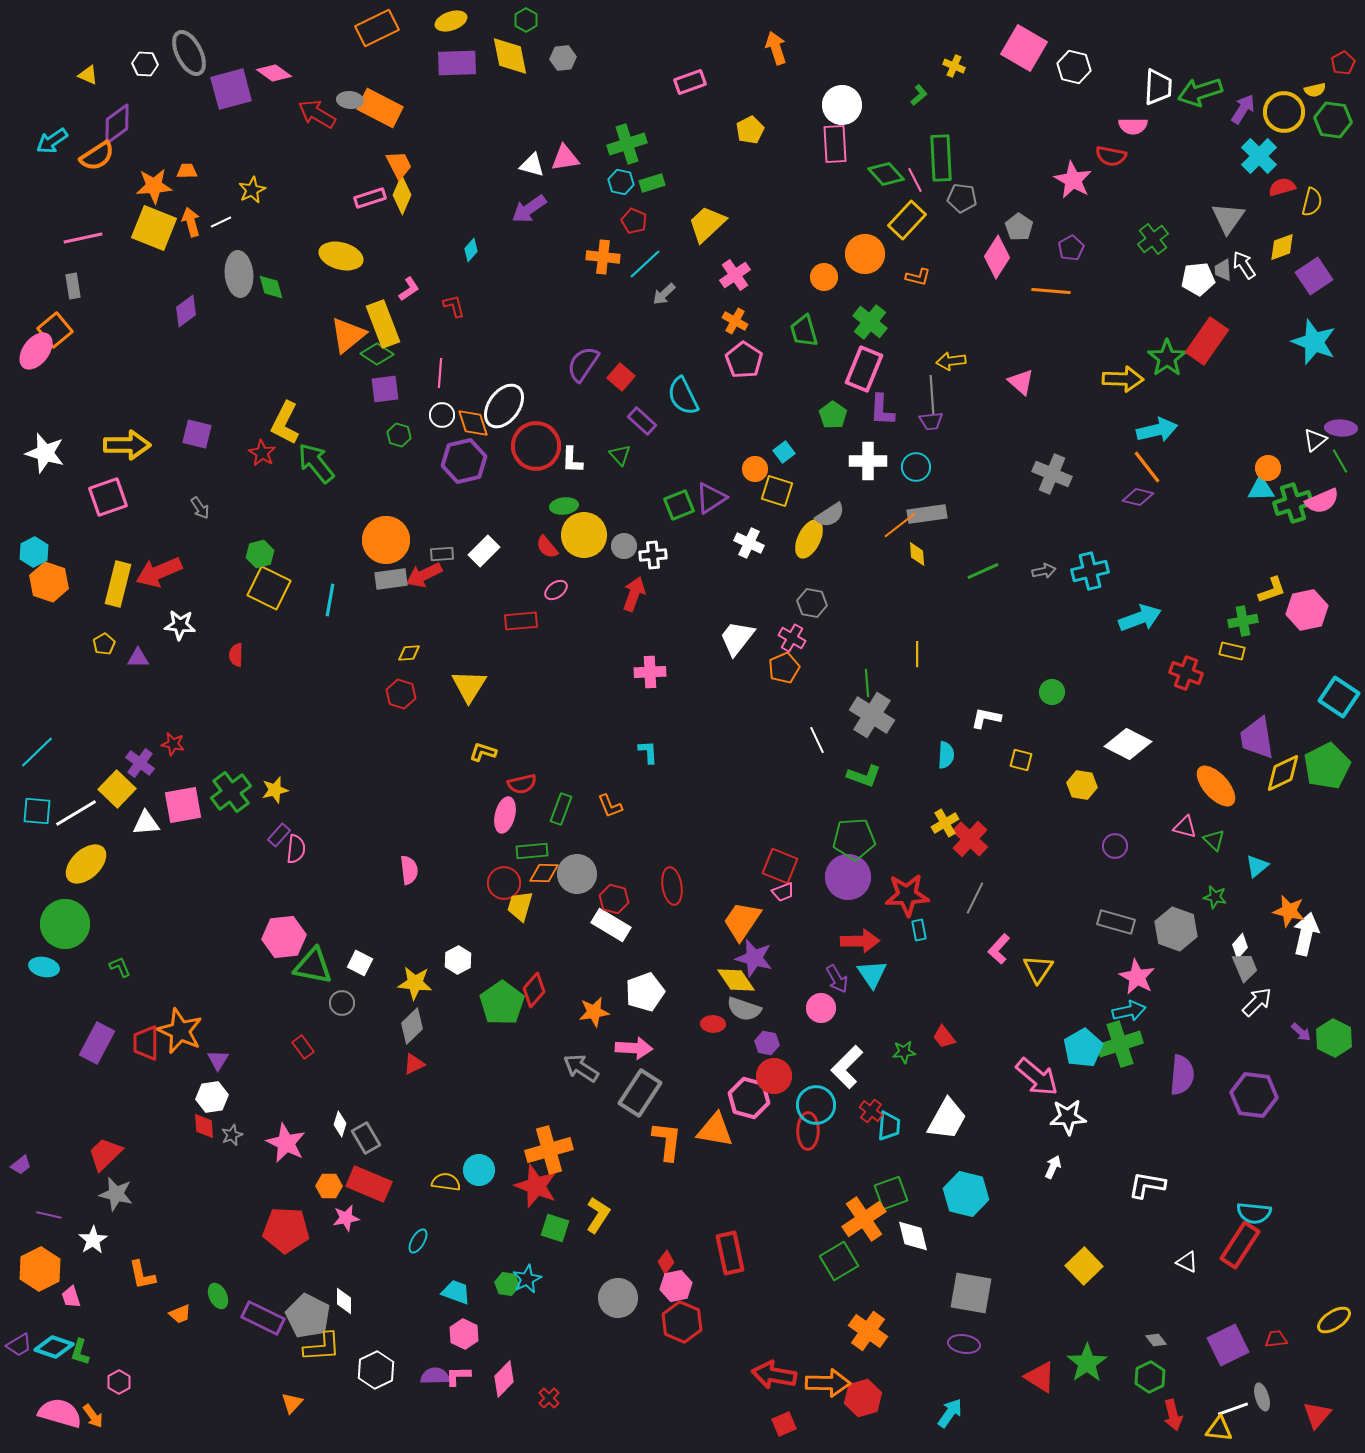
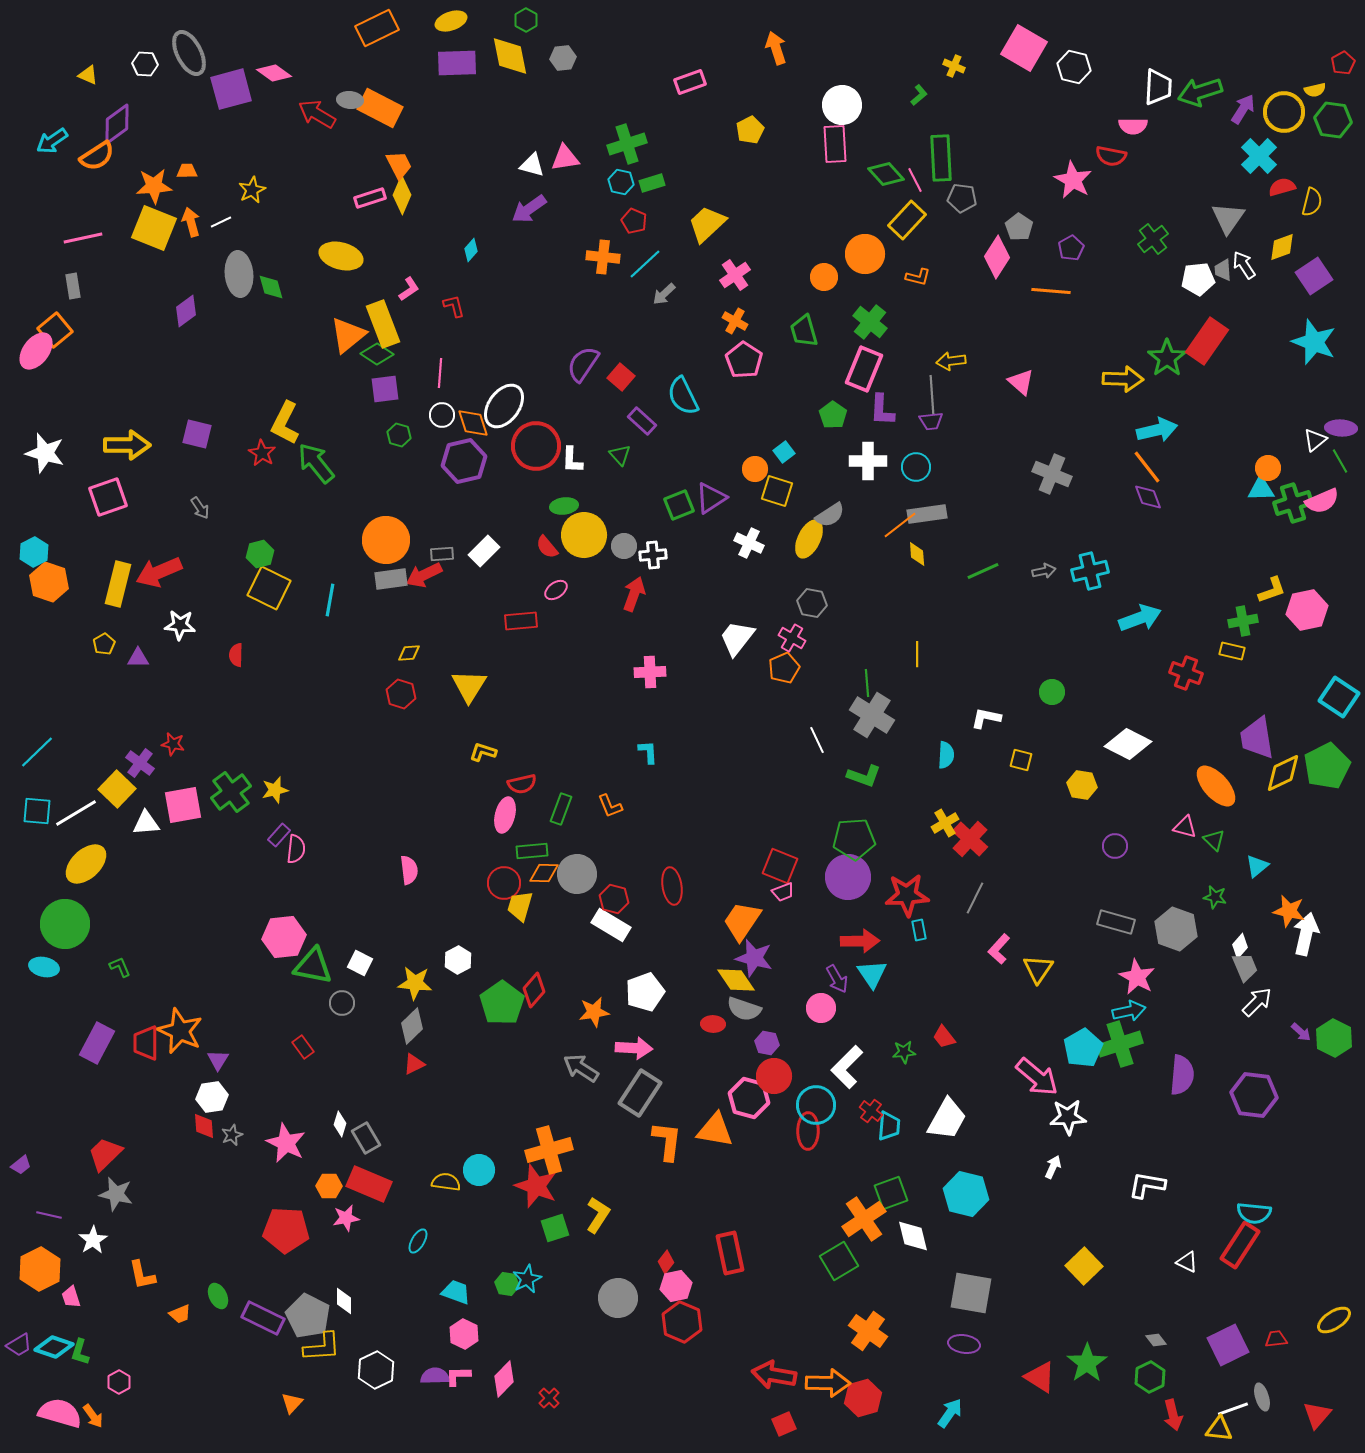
purple diamond at (1138, 497): moved 10 px right; rotated 56 degrees clockwise
green square at (555, 1228): rotated 36 degrees counterclockwise
